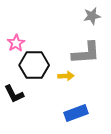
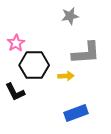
gray star: moved 22 px left
black L-shape: moved 1 px right, 2 px up
